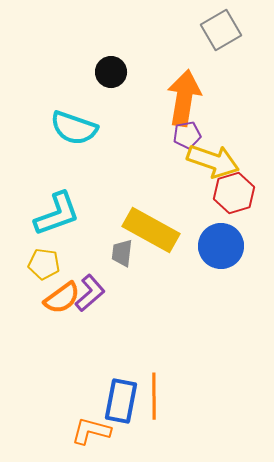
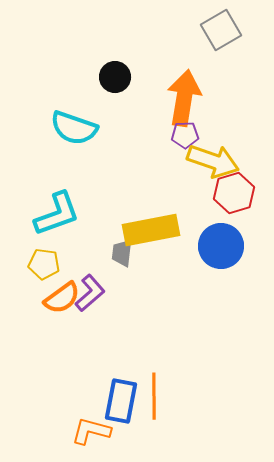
black circle: moved 4 px right, 5 px down
purple pentagon: moved 2 px left; rotated 8 degrees clockwise
yellow rectangle: rotated 40 degrees counterclockwise
